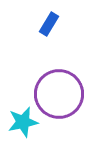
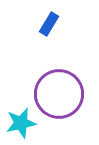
cyan star: moved 2 px left, 1 px down
